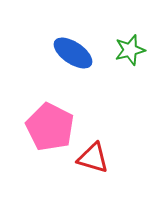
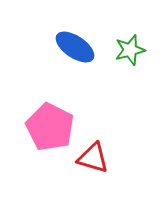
blue ellipse: moved 2 px right, 6 px up
